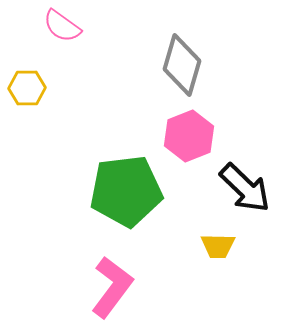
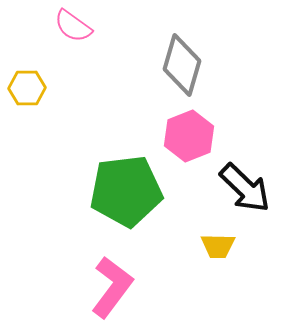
pink semicircle: moved 11 px right
